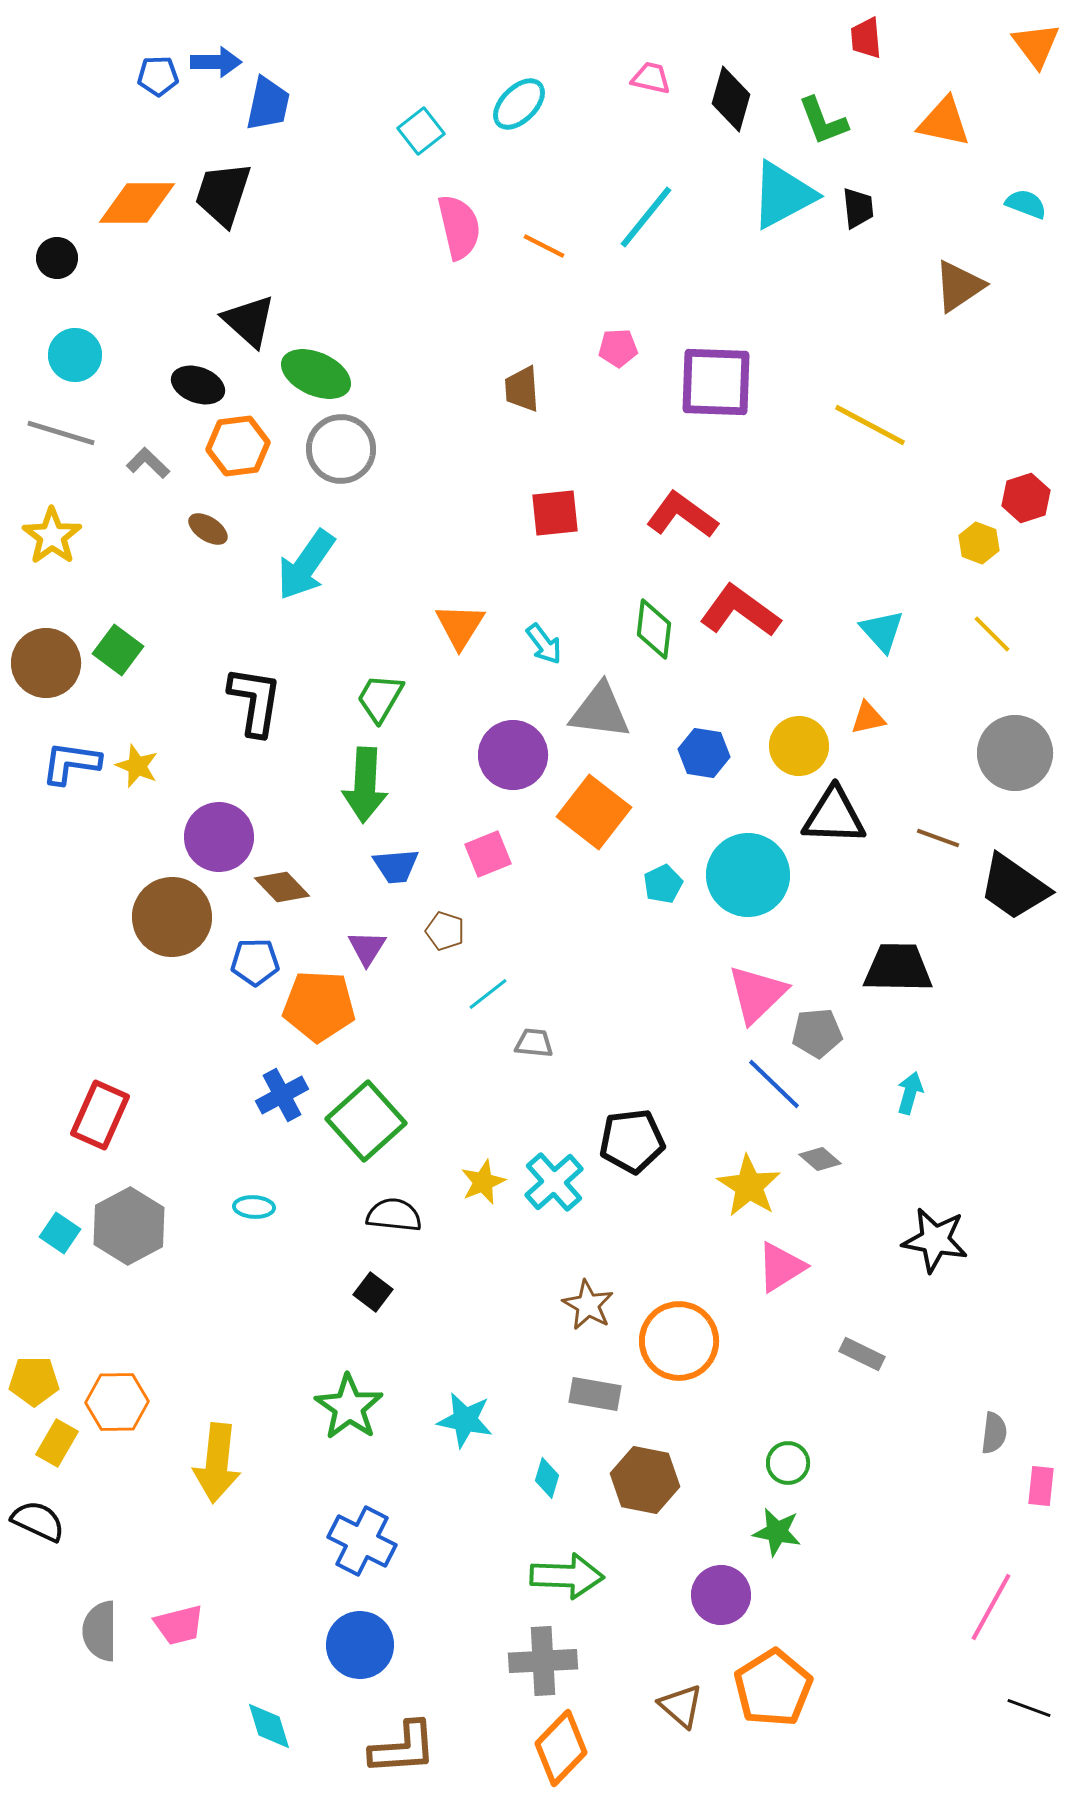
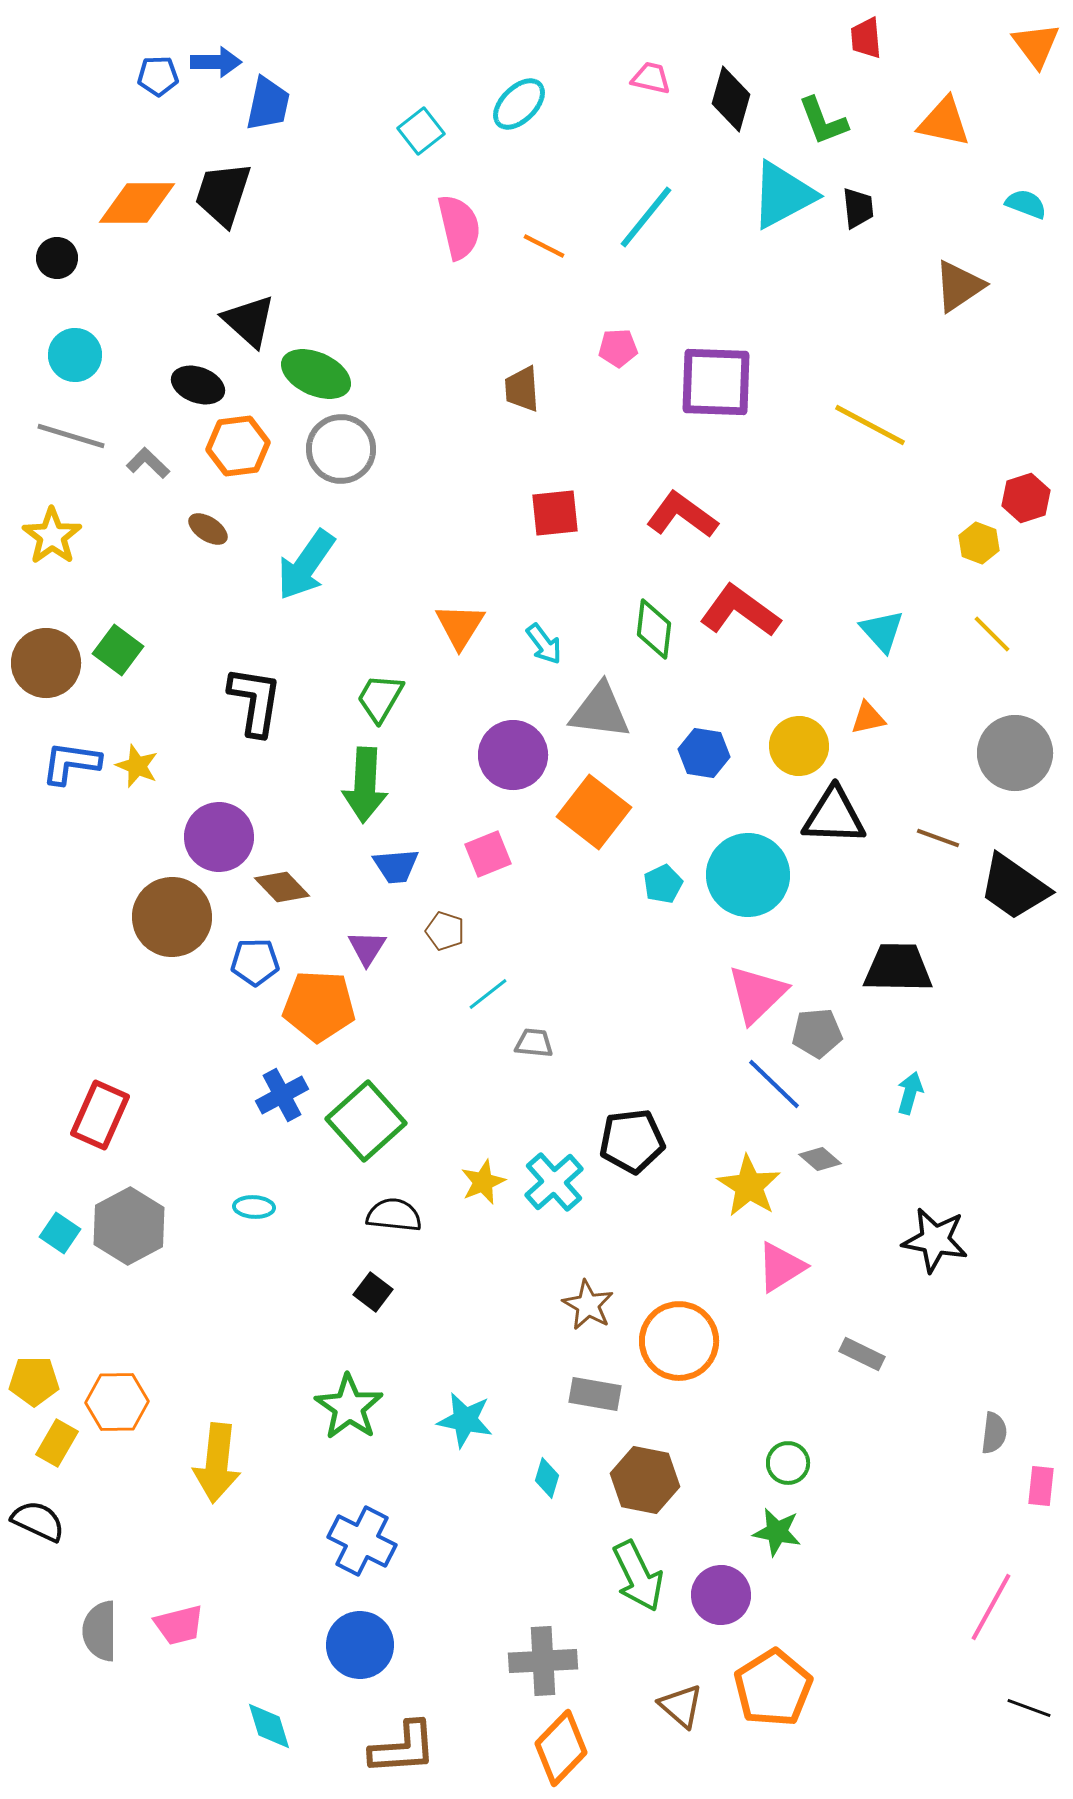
gray line at (61, 433): moved 10 px right, 3 px down
green arrow at (567, 1576): moved 71 px right; rotated 62 degrees clockwise
